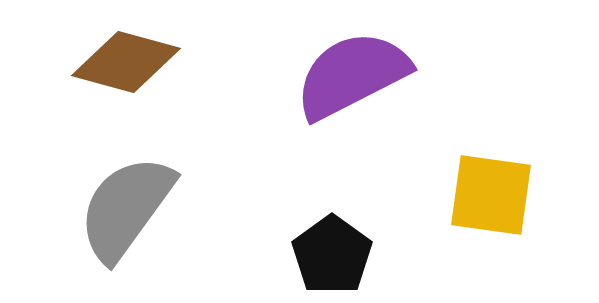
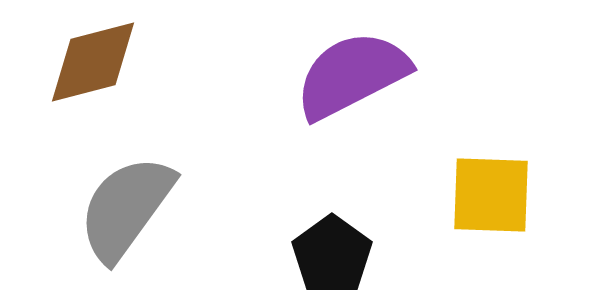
brown diamond: moved 33 px left; rotated 30 degrees counterclockwise
yellow square: rotated 6 degrees counterclockwise
